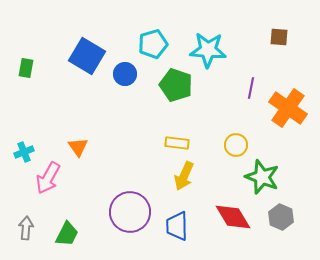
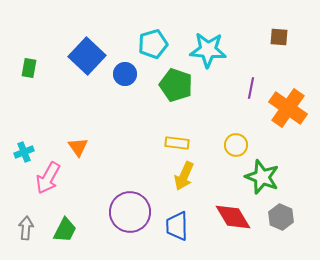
blue square: rotated 12 degrees clockwise
green rectangle: moved 3 px right
green trapezoid: moved 2 px left, 4 px up
